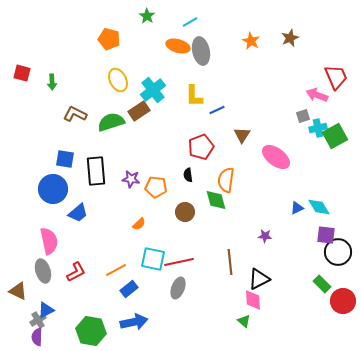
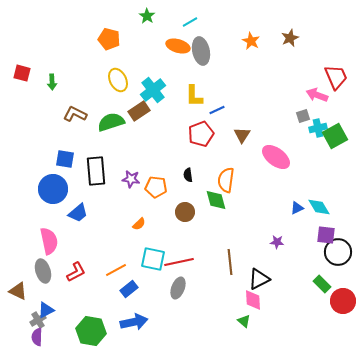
red pentagon at (201, 147): moved 13 px up
purple star at (265, 236): moved 12 px right, 6 px down
